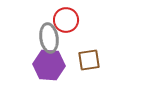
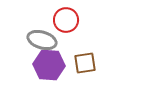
gray ellipse: moved 7 px left, 2 px down; rotated 64 degrees counterclockwise
brown square: moved 4 px left, 3 px down
